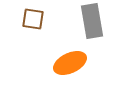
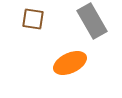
gray rectangle: rotated 20 degrees counterclockwise
